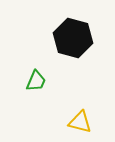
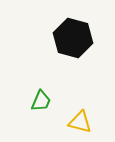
green trapezoid: moved 5 px right, 20 px down
